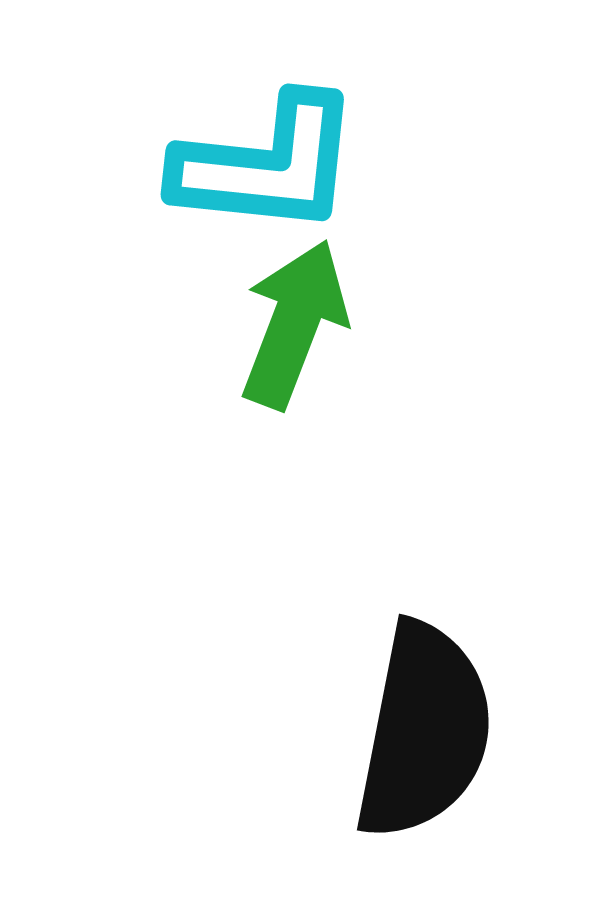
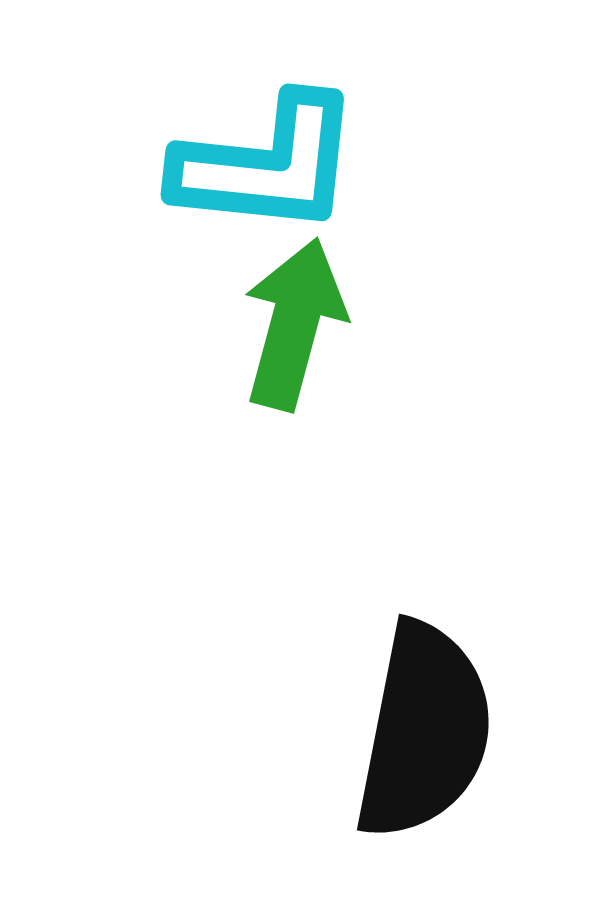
green arrow: rotated 6 degrees counterclockwise
